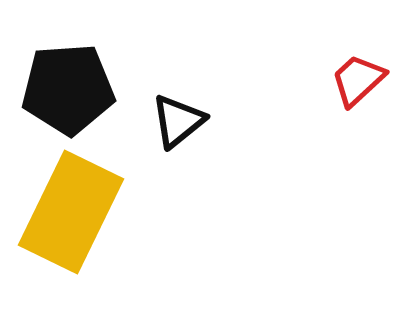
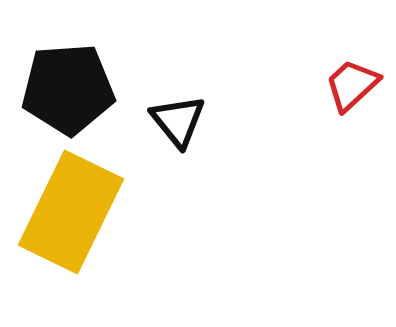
red trapezoid: moved 6 px left, 5 px down
black triangle: rotated 30 degrees counterclockwise
